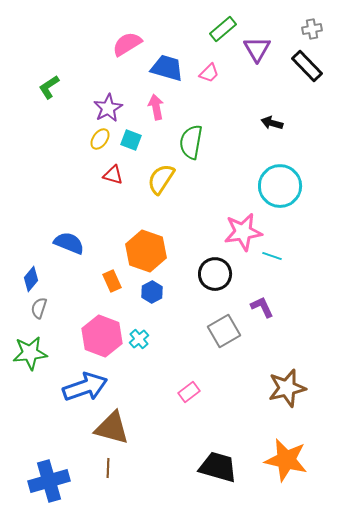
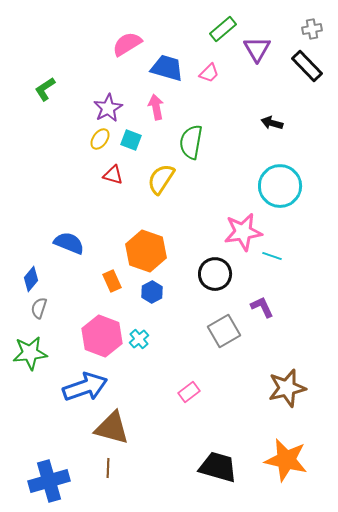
green L-shape: moved 4 px left, 2 px down
